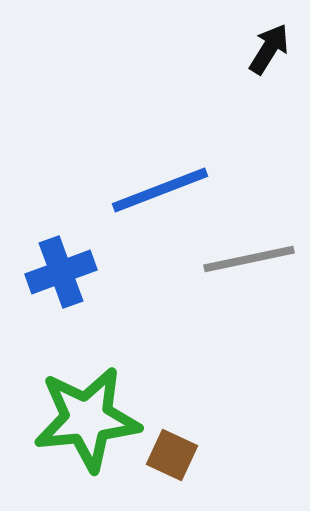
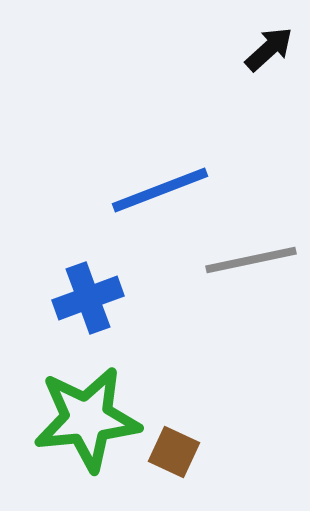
black arrow: rotated 16 degrees clockwise
gray line: moved 2 px right, 1 px down
blue cross: moved 27 px right, 26 px down
brown square: moved 2 px right, 3 px up
